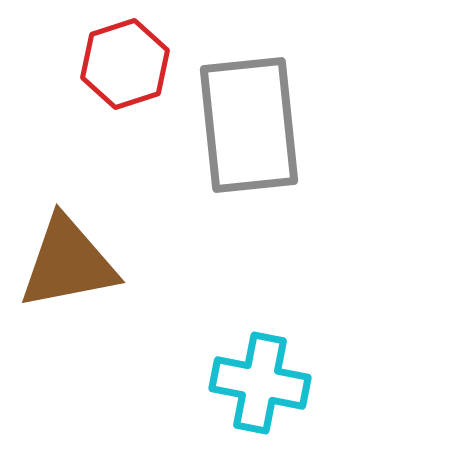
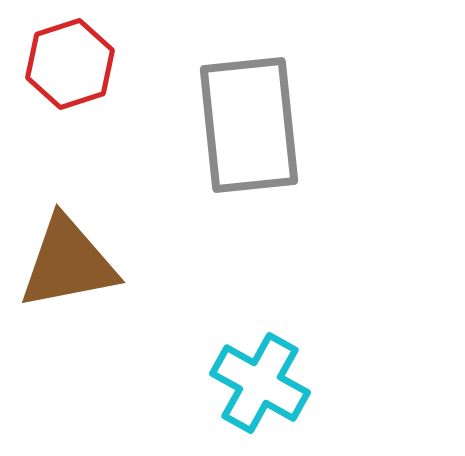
red hexagon: moved 55 px left
cyan cross: rotated 18 degrees clockwise
